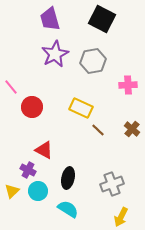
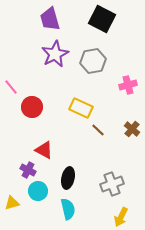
pink cross: rotated 12 degrees counterclockwise
yellow triangle: moved 12 px down; rotated 28 degrees clockwise
cyan semicircle: rotated 45 degrees clockwise
